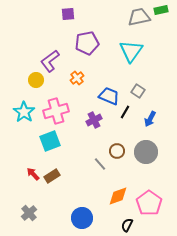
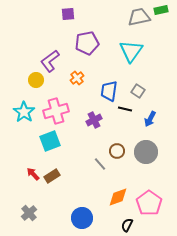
blue trapezoid: moved 5 px up; rotated 105 degrees counterclockwise
black line: moved 3 px up; rotated 72 degrees clockwise
orange diamond: moved 1 px down
